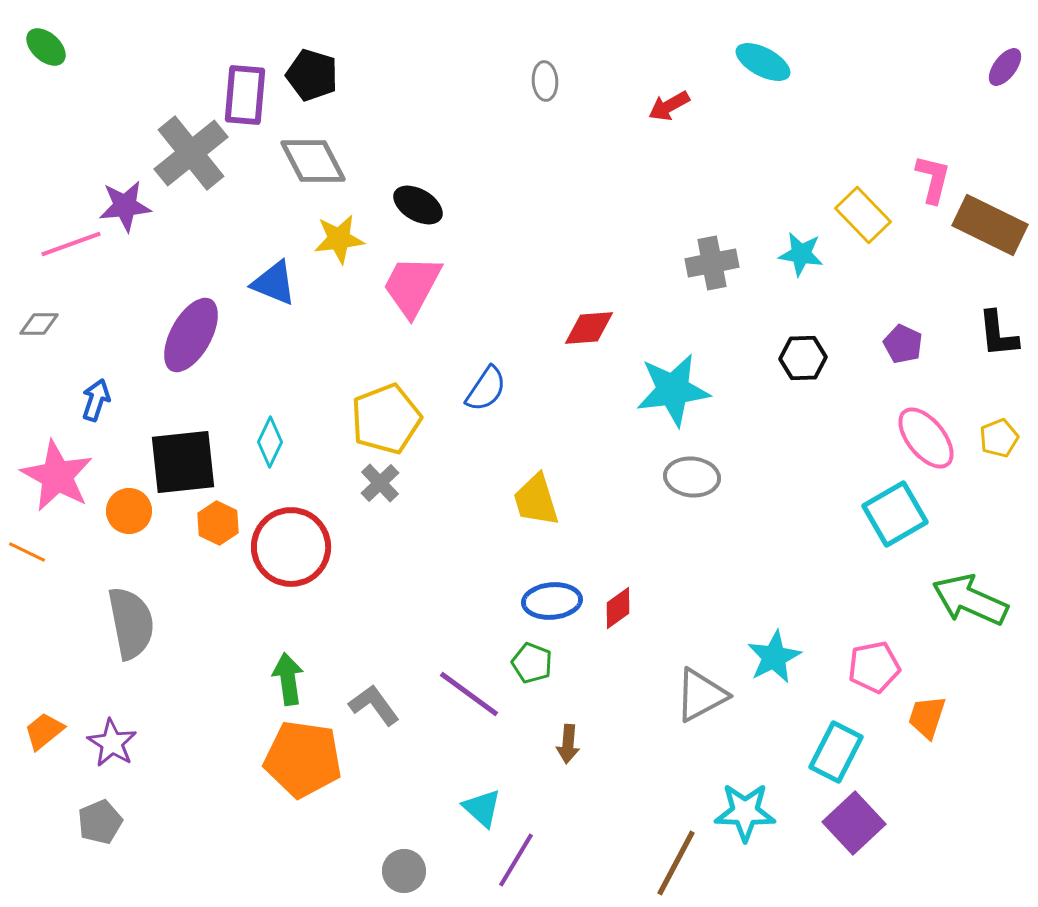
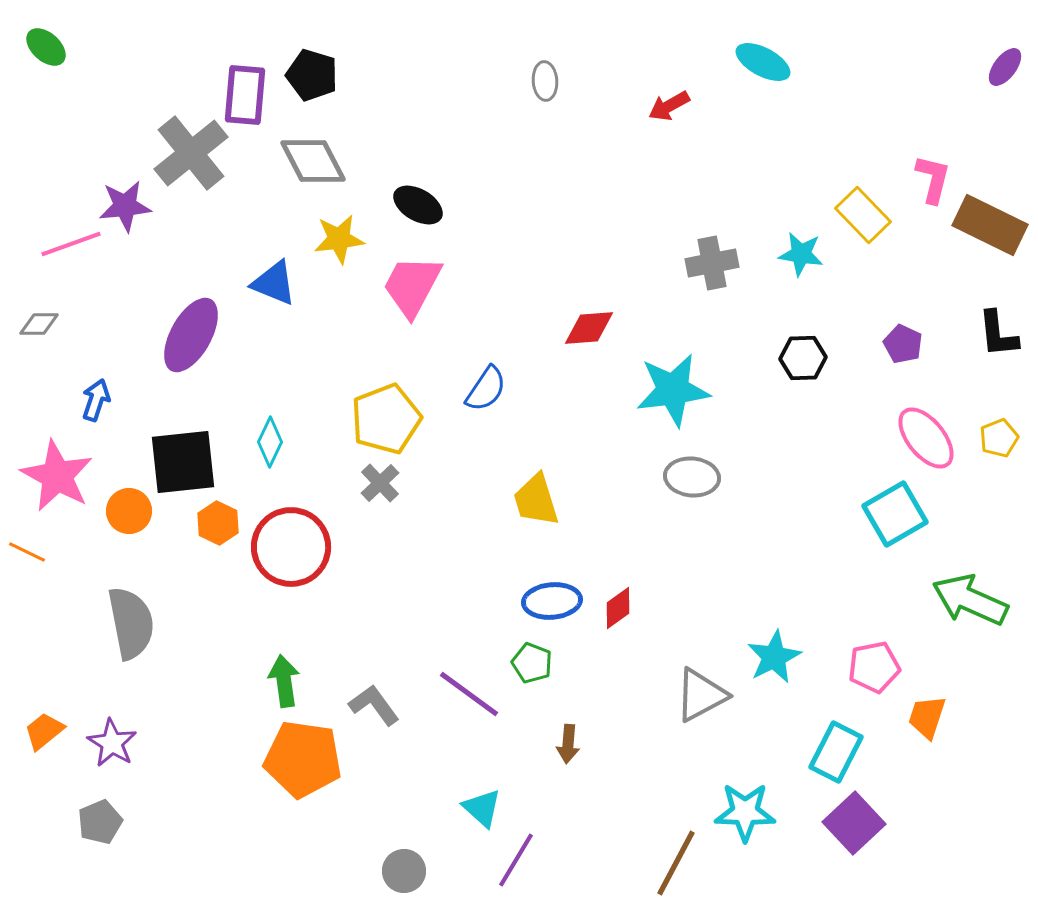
green arrow at (288, 679): moved 4 px left, 2 px down
